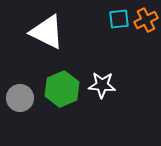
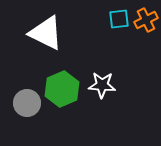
white triangle: moved 1 px left, 1 px down
gray circle: moved 7 px right, 5 px down
